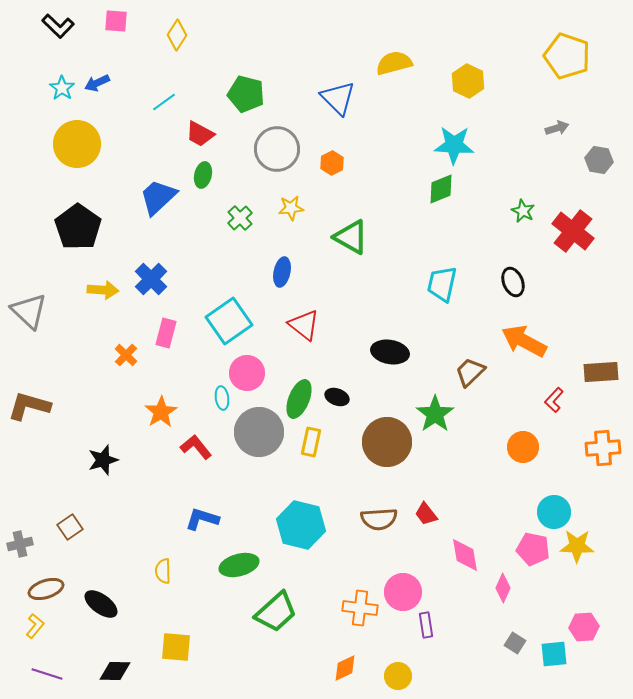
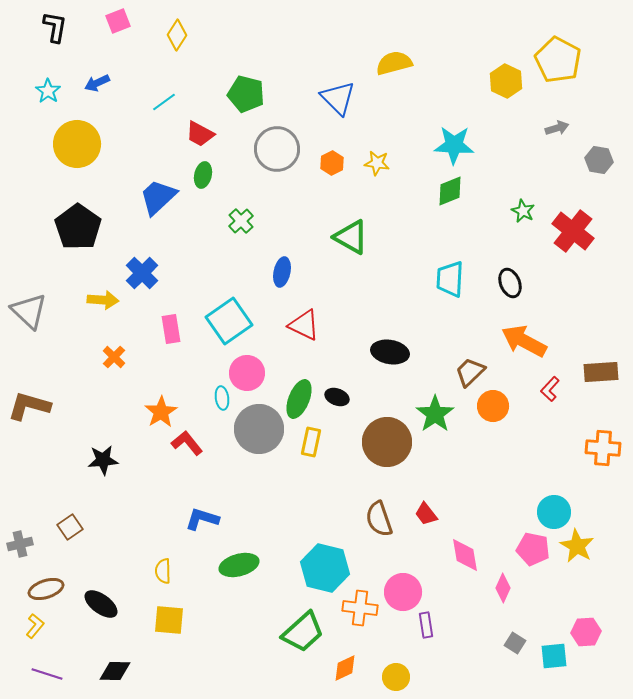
pink square at (116, 21): moved 2 px right; rotated 25 degrees counterclockwise
black L-shape at (58, 26): moved 3 px left, 1 px down; rotated 124 degrees counterclockwise
yellow pentagon at (567, 56): moved 9 px left, 4 px down; rotated 9 degrees clockwise
yellow hexagon at (468, 81): moved 38 px right
cyan star at (62, 88): moved 14 px left, 3 px down
green diamond at (441, 189): moved 9 px right, 2 px down
yellow star at (291, 208): moved 86 px right, 45 px up; rotated 15 degrees clockwise
green cross at (240, 218): moved 1 px right, 3 px down
blue cross at (151, 279): moved 9 px left, 6 px up
black ellipse at (513, 282): moved 3 px left, 1 px down
cyan trapezoid at (442, 284): moved 8 px right, 5 px up; rotated 9 degrees counterclockwise
yellow arrow at (103, 290): moved 10 px down
red triangle at (304, 325): rotated 12 degrees counterclockwise
pink rectangle at (166, 333): moved 5 px right, 4 px up; rotated 24 degrees counterclockwise
orange cross at (126, 355): moved 12 px left, 2 px down
red L-shape at (554, 400): moved 4 px left, 11 px up
gray circle at (259, 432): moved 3 px up
red L-shape at (196, 447): moved 9 px left, 4 px up
orange circle at (523, 447): moved 30 px left, 41 px up
orange cross at (603, 448): rotated 8 degrees clockwise
black star at (103, 460): rotated 12 degrees clockwise
brown semicircle at (379, 519): rotated 75 degrees clockwise
cyan hexagon at (301, 525): moved 24 px right, 43 px down
yellow star at (577, 546): rotated 28 degrees clockwise
green trapezoid at (276, 612): moved 27 px right, 20 px down
pink hexagon at (584, 627): moved 2 px right, 5 px down
yellow square at (176, 647): moved 7 px left, 27 px up
cyan square at (554, 654): moved 2 px down
yellow circle at (398, 676): moved 2 px left, 1 px down
